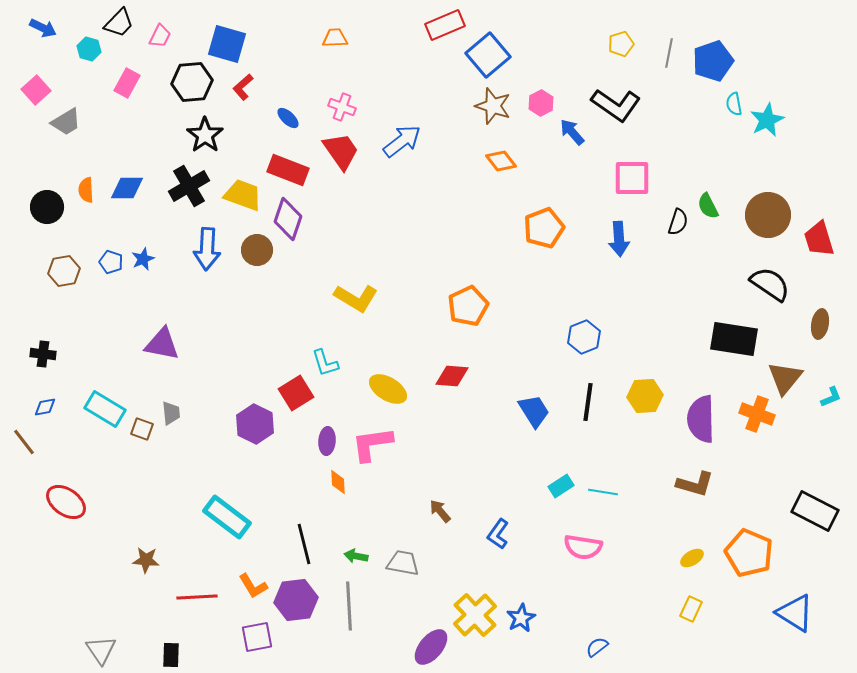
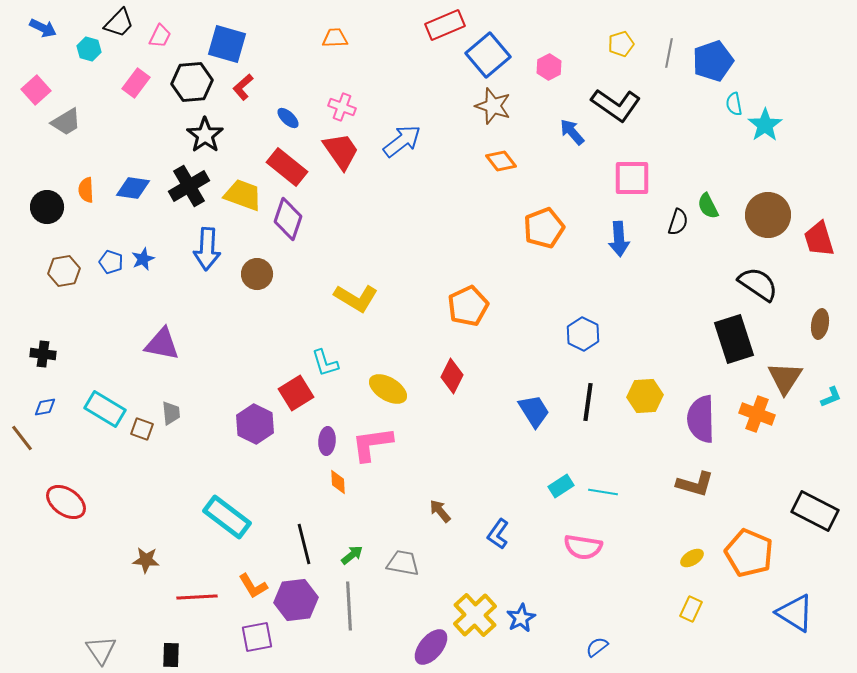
pink rectangle at (127, 83): moved 9 px right; rotated 8 degrees clockwise
pink hexagon at (541, 103): moved 8 px right, 36 px up
cyan star at (767, 120): moved 2 px left, 5 px down; rotated 8 degrees counterclockwise
red rectangle at (288, 170): moved 1 px left, 3 px up; rotated 18 degrees clockwise
blue diamond at (127, 188): moved 6 px right; rotated 8 degrees clockwise
brown circle at (257, 250): moved 24 px down
black semicircle at (770, 284): moved 12 px left
blue hexagon at (584, 337): moved 1 px left, 3 px up; rotated 12 degrees counterclockwise
black rectangle at (734, 339): rotated 63 degrees clockwise
red diamond at (452, 376): rotated 68 degrees counterclockwise
brown triangle at (785, 378): rotated 6 degrees counterclockwise
brown line at (24, 442): moved 2 px left, 4 px up
green arrow at (356, 556): moved 4 px left, 1 px up; rotated 130 degrees clockwise
